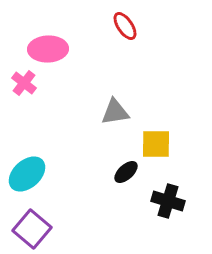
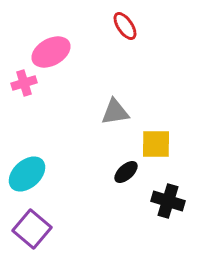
pink ellipse: moved 3 px right, 3 px down; rotated 27 degrees counterclockwise
pink cross: rotated 35 degrees clockwise
